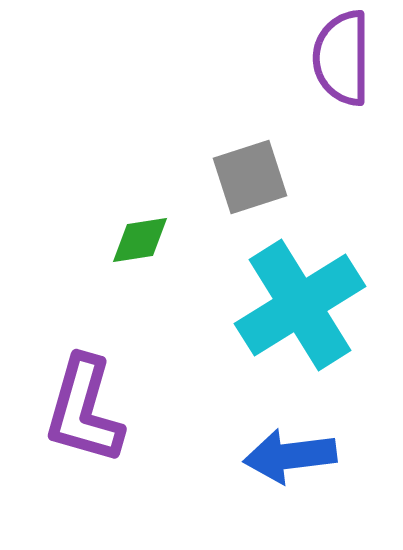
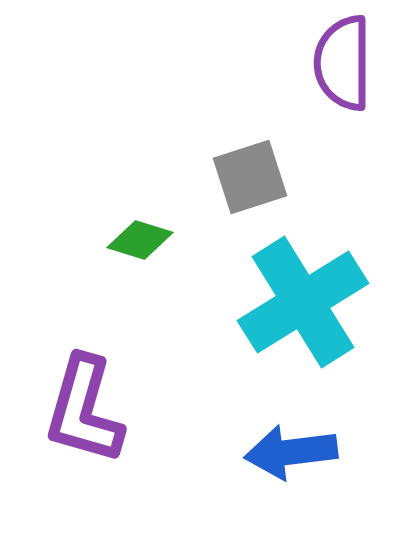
purple semicircle: moved 1 px right, 5 px down
green diamond: rotated 26 degrees clockwise
cyan cross: moved 3 px right, 3 px up
blue arrow: moved 1 px right, 4 px up
